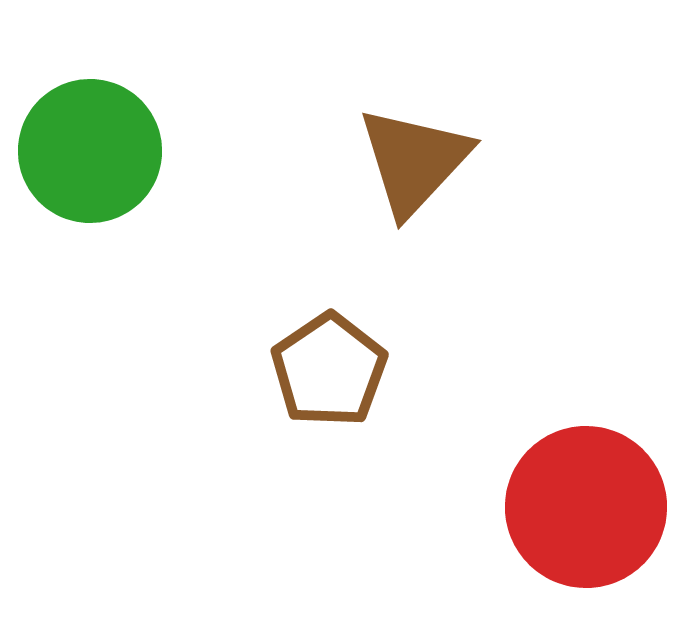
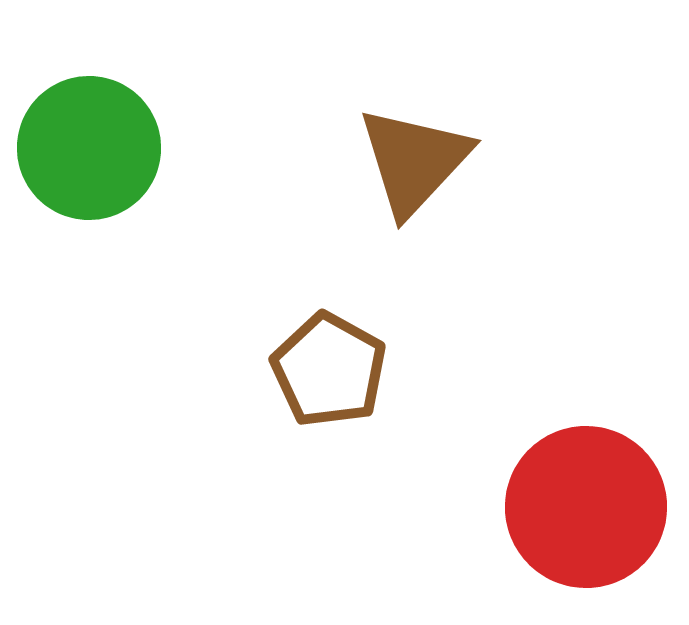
green circle: moved 1 px left, 3 px up
brown pentagon: rotated 9 degrees counterclockwise
